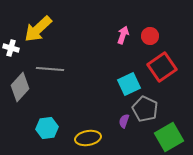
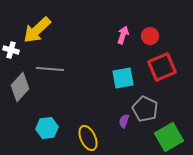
yellow arrow: moved 1 px left, 1 px down
white cross: moved 2 px down
red square: rotated 12 degrees clockwise
cyan square: moved 6 px left, 6 px up; rotated 15 degrees clockwise
yellow ellipse: rotated 75 degrees clockwise
